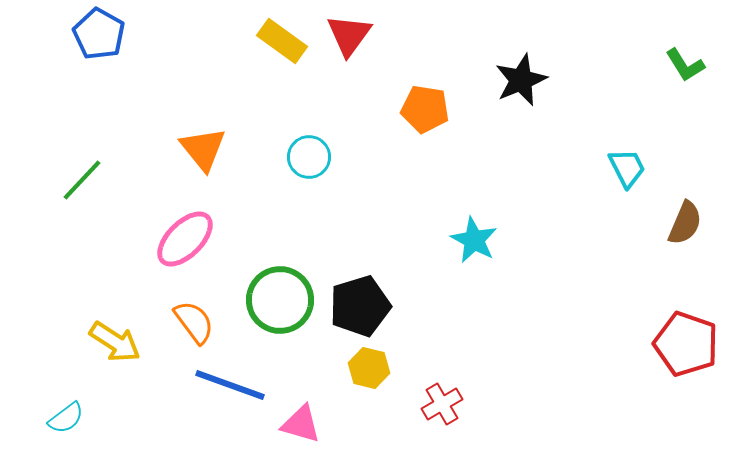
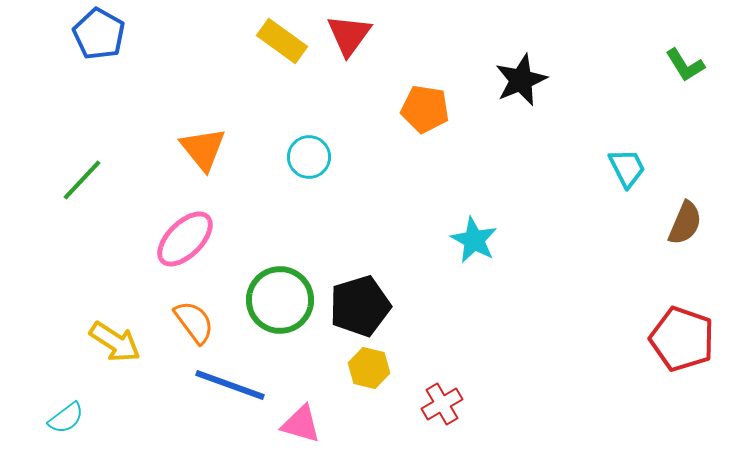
red pentagon: moved 4 px left, 5 px up
